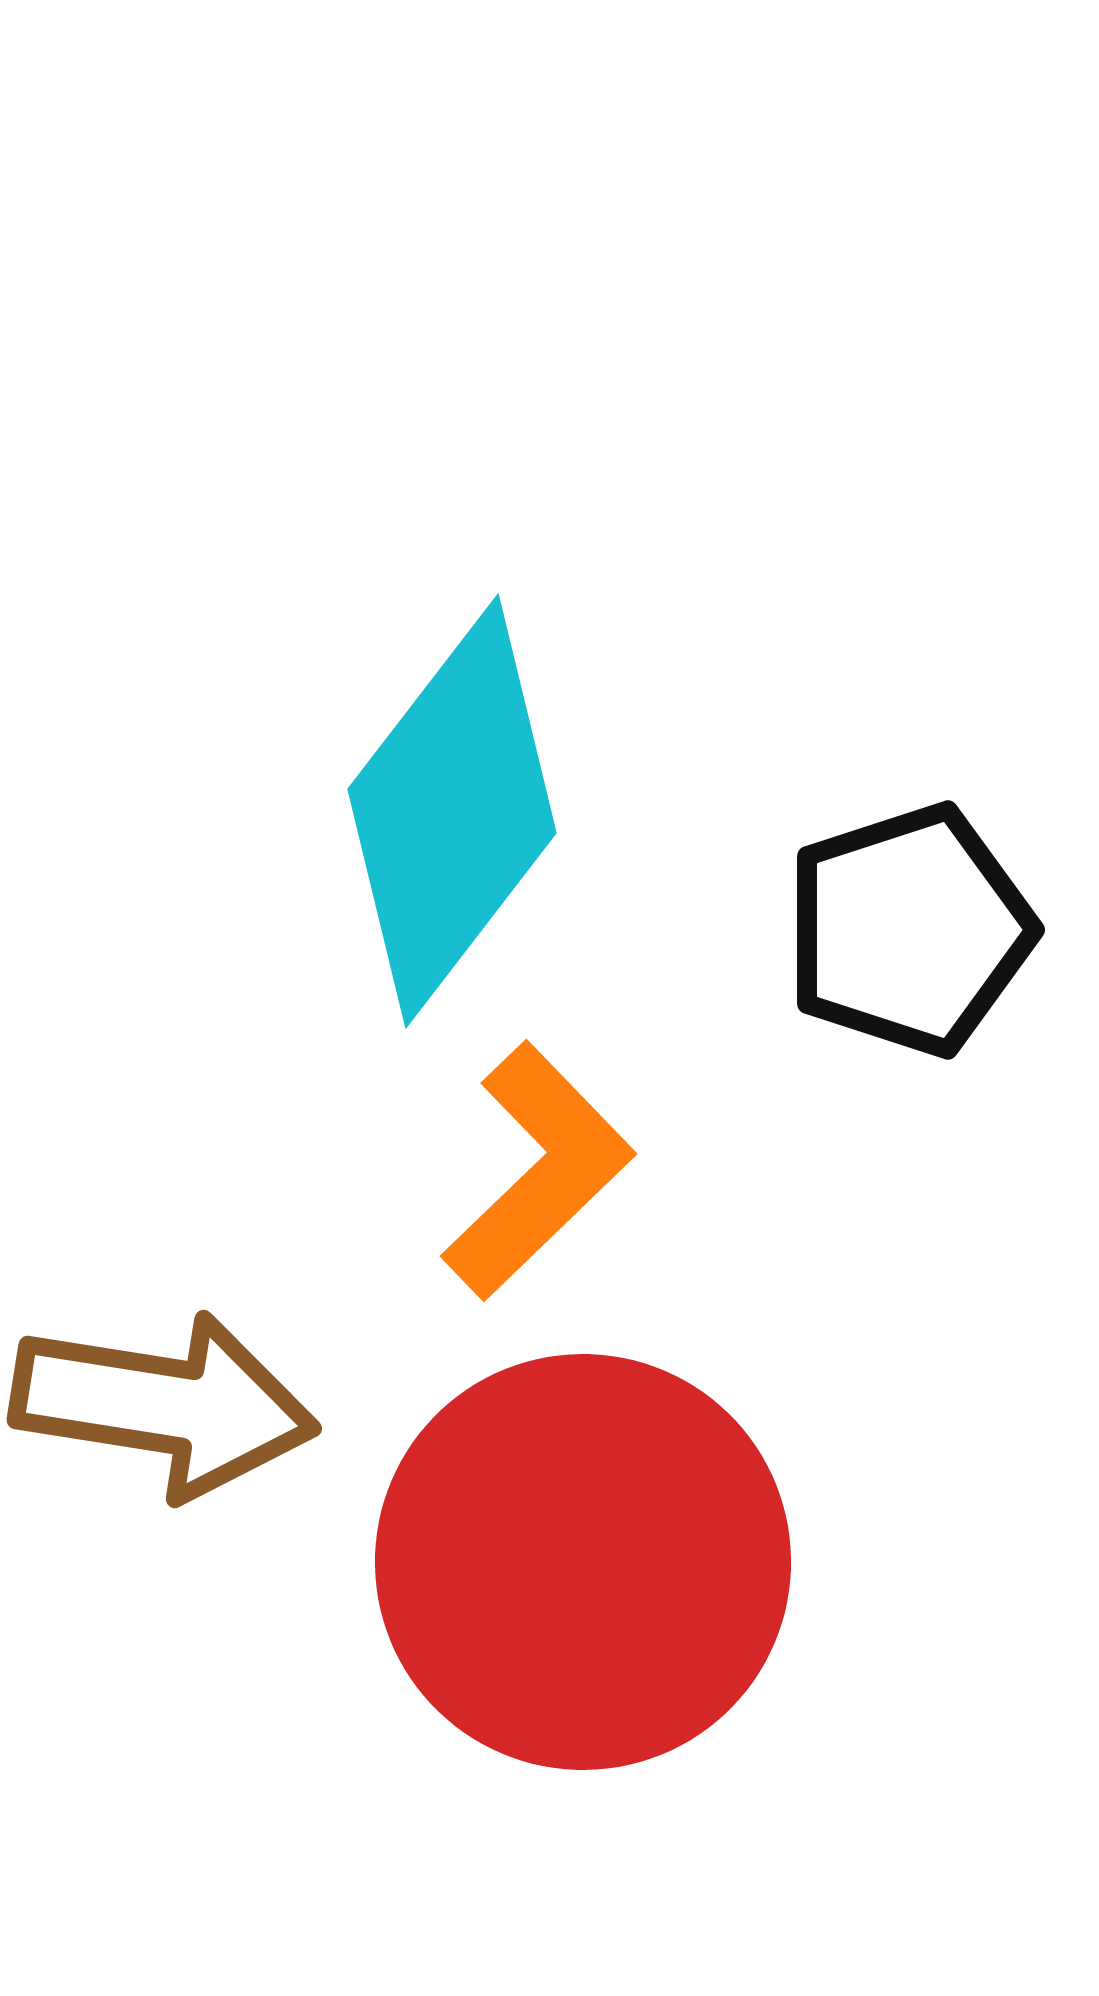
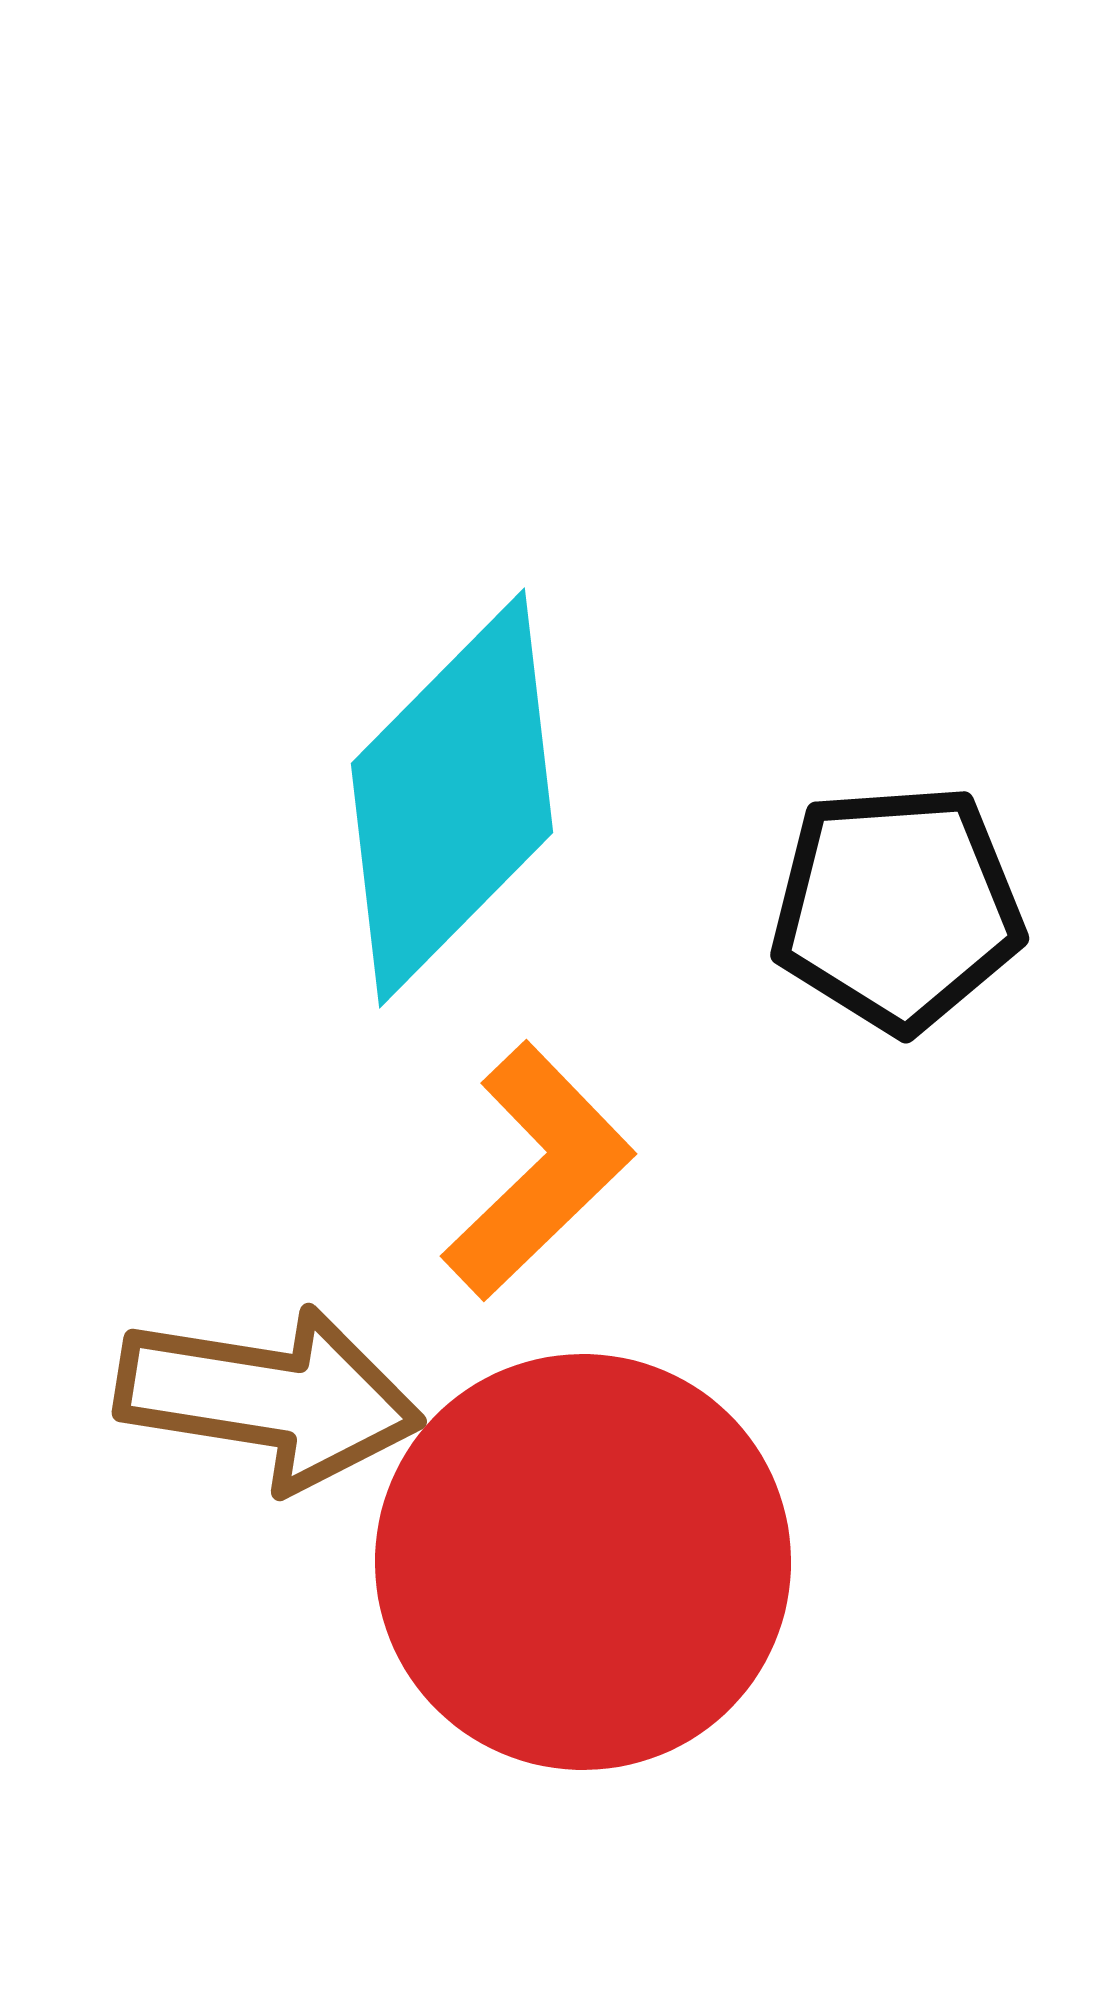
cyan diamond: moved 13 px up; rotated 7 degrees clockwise
black pentagon: moved 12 px left, 22 px up; rotated 14 degrees clockwise
brown arrow: moved 105 px right, 7 px up
